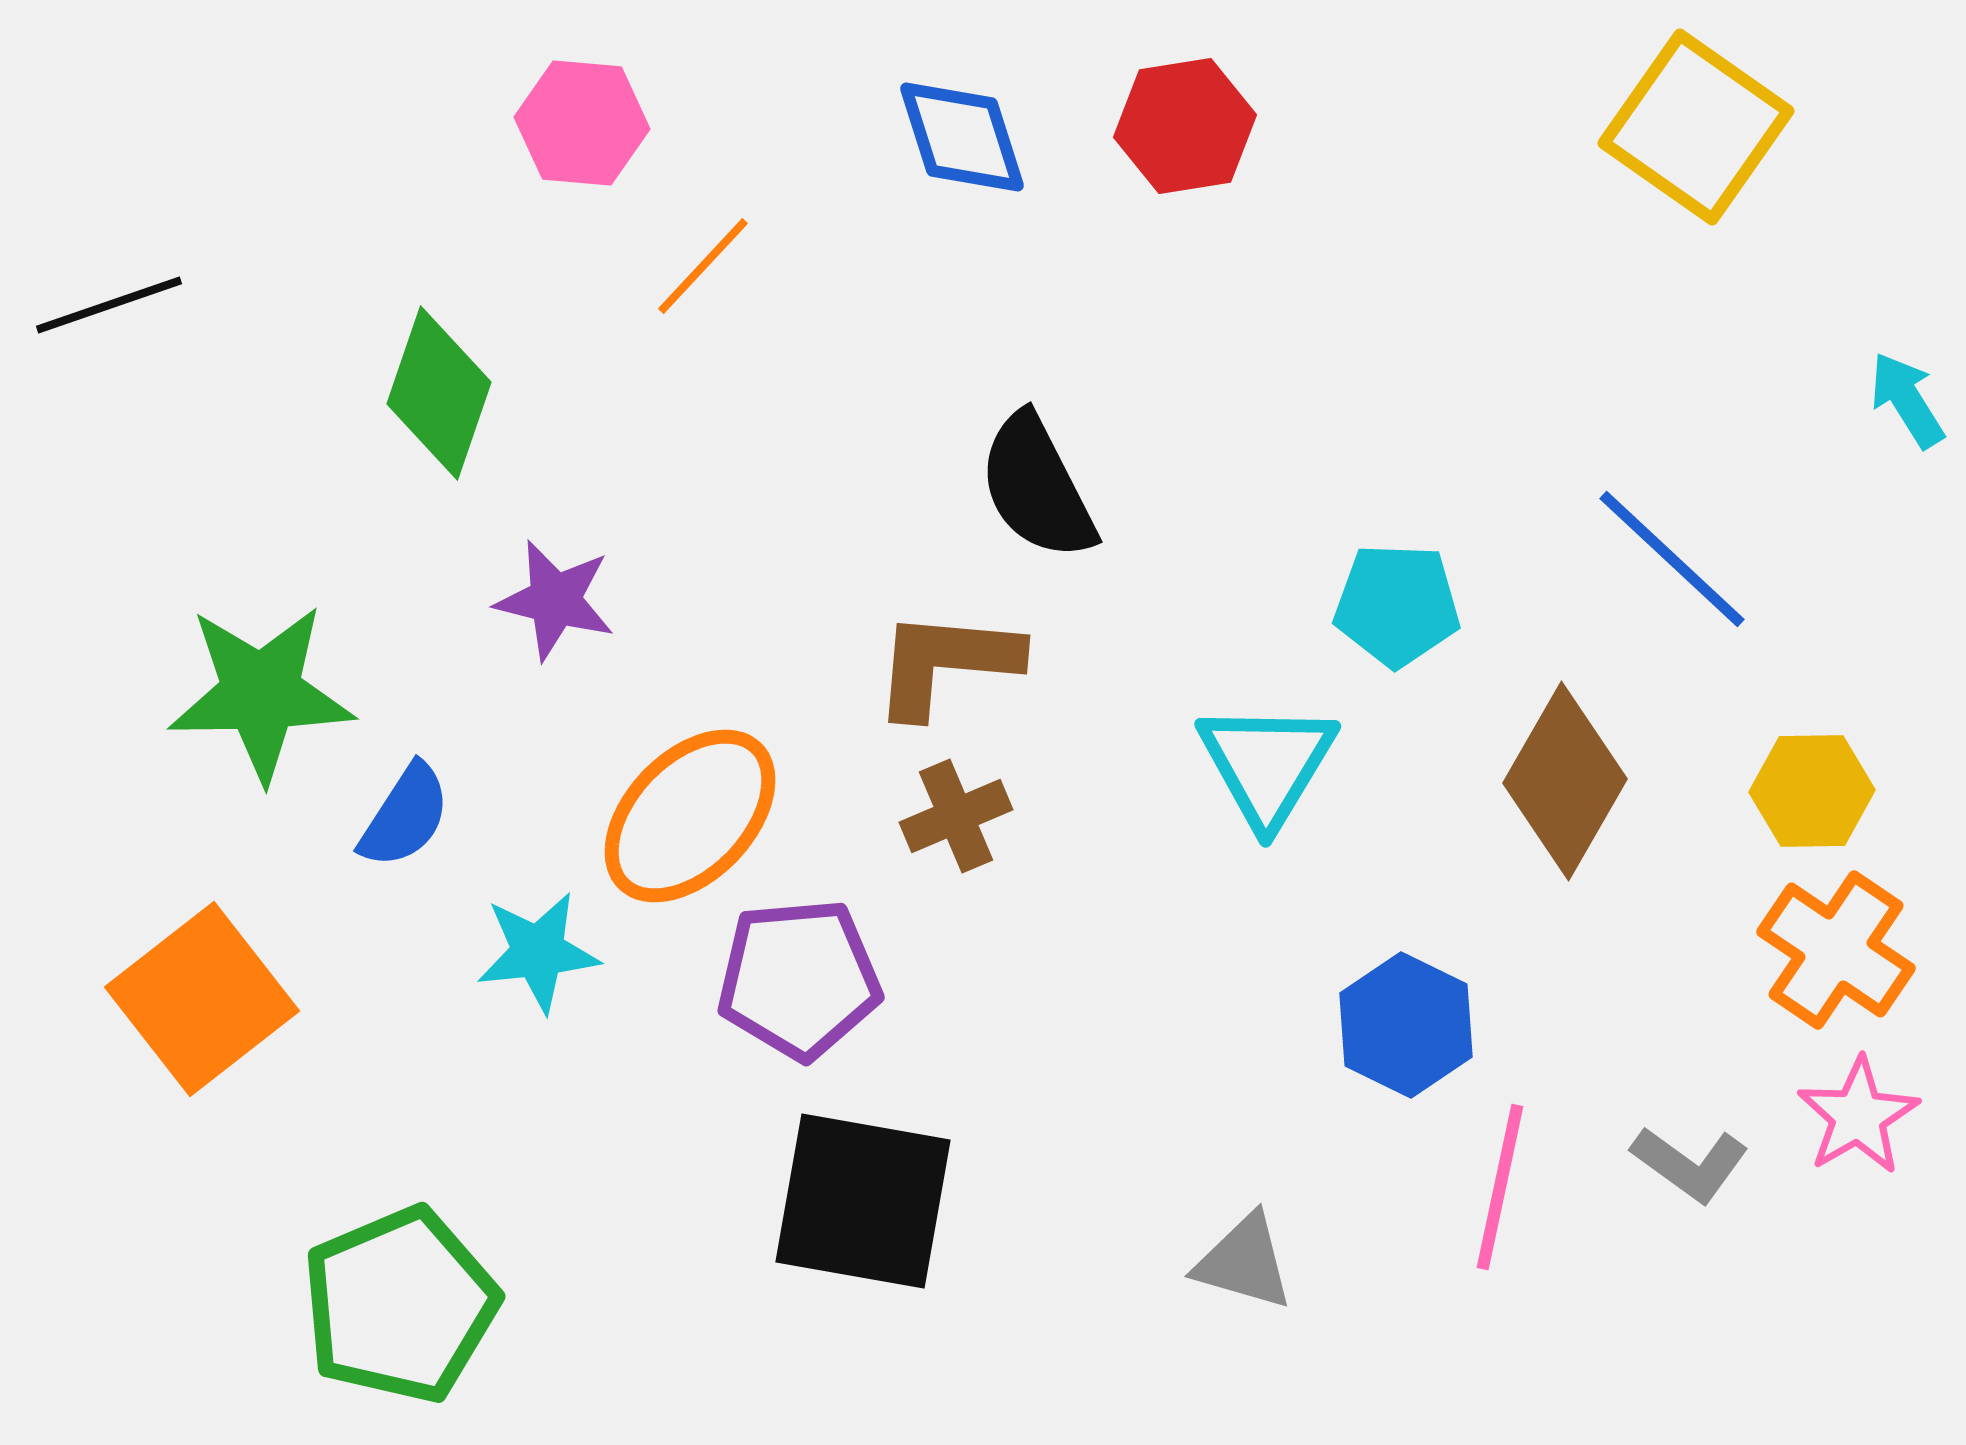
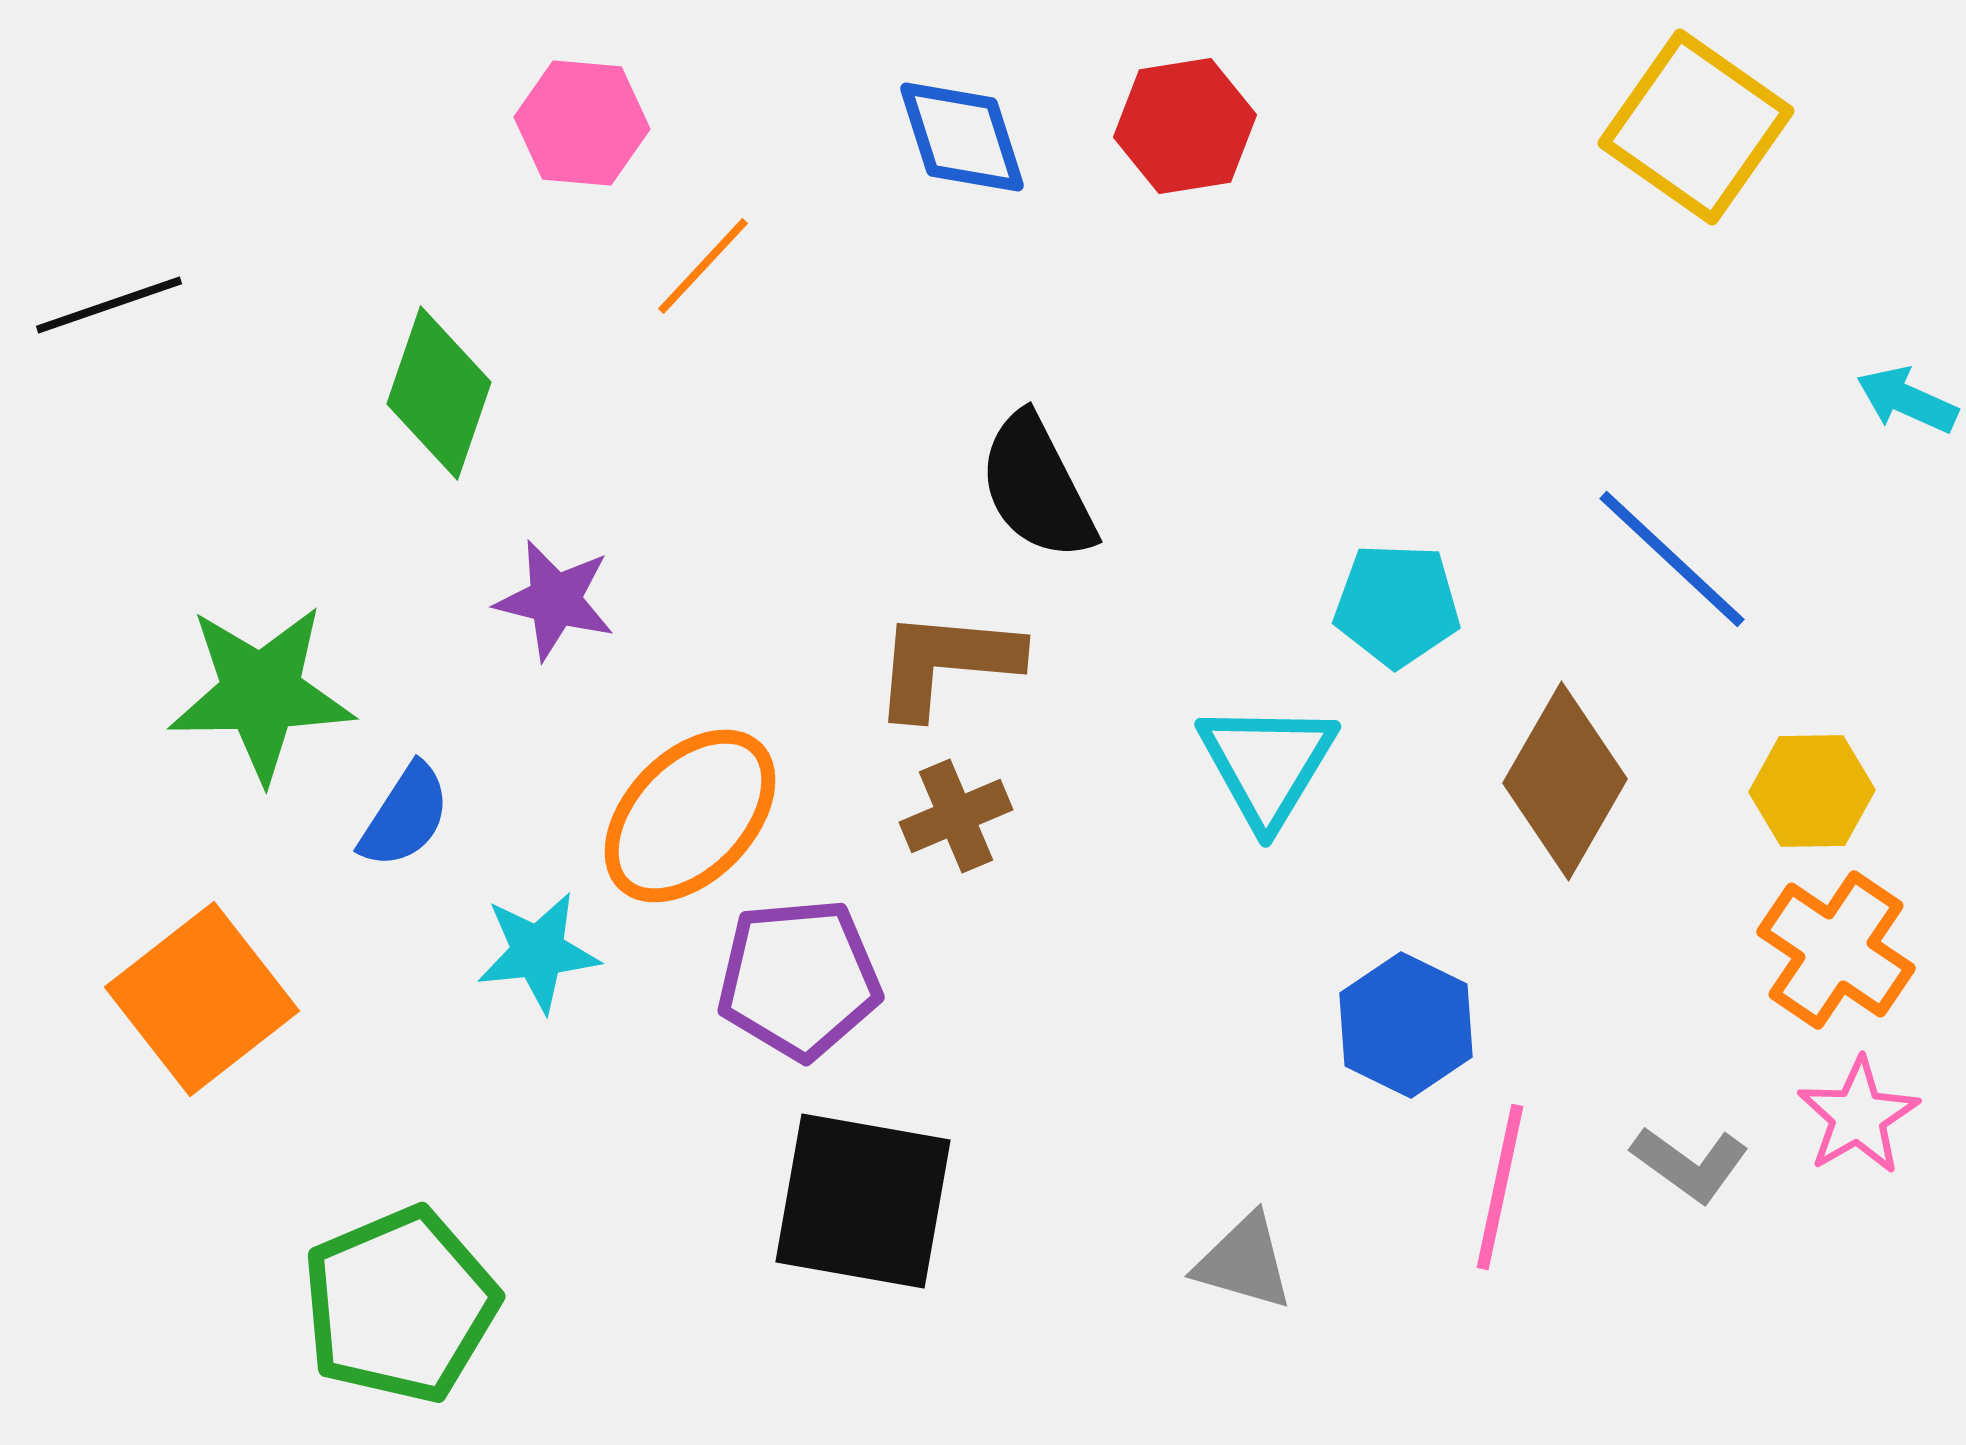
cyan arrow: rotated 34 degrees counterclockwise
